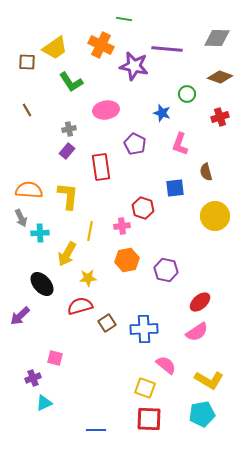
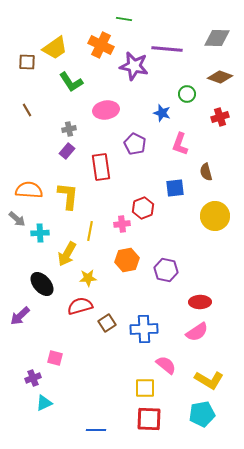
red hexagon at (143, 208): rotated 20 degrees clockwise
gray arrow at (21, 218): moved 4 px left, 1 px down; rotated 24 degrees counterclockwise
pink cross at (122, 226): moved 2 px up
red ellipse at (200, 302): rotated 40 degrees clockwise
yellow square at (145, 388): rotated 20 degrees counterclockwise
